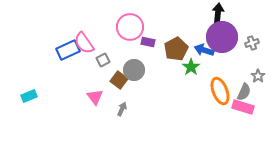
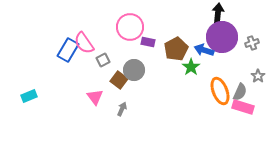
blue rectangle: rotated 35 degrees counterclockwise
gray semicircle: moved 4 px left
